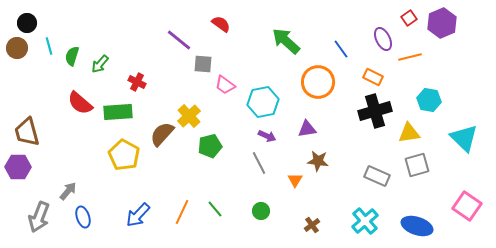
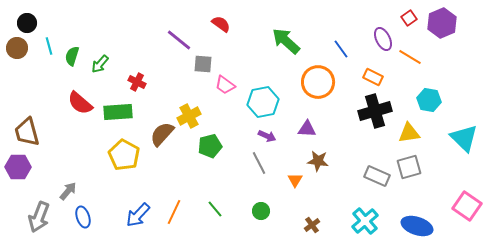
orange line at (410, 57): rotated 45 degrees clockwise
yellow cross at (189, 116): rotated 15 degrees clockwise
purple triangle at (307, 129): rotated 12 degrees clockwise
gray square at (417, 165): moved 8 px left, 2 px down
orange line at (182, 212): moved 8 px left
